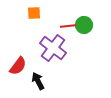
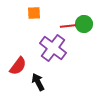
green circle: moved 1 px up
black arrow: moved 1 px down
